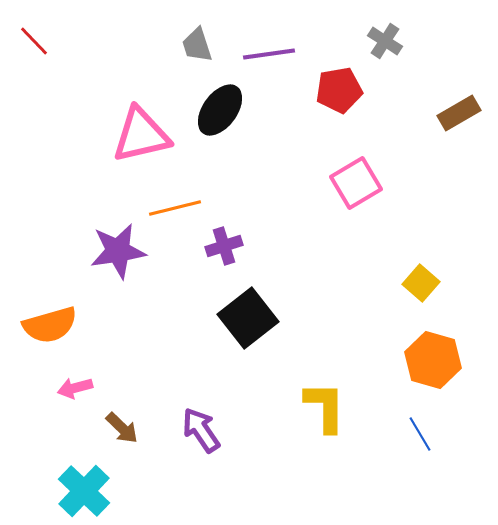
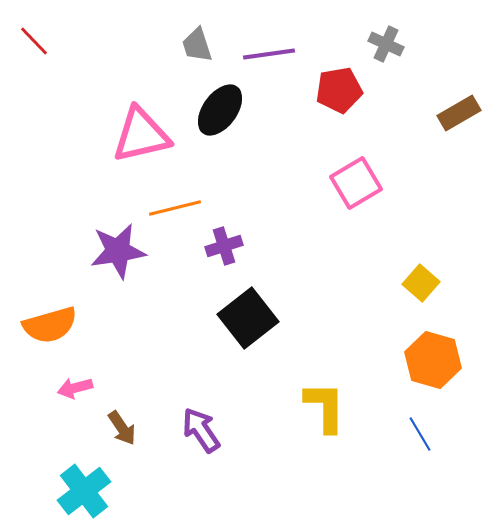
gray cross: moved 1 px right, 3 px down; rotated 8 degrees counterclockwise
brown arrow: rotated 12 degrees clockwise
cyan cross: rotated 8 degrees clockwise
